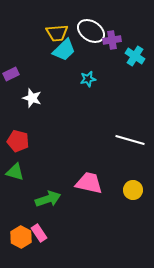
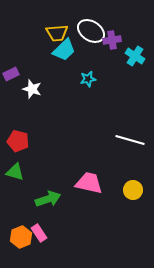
white star: moved 9 px up
orange hexagon: rotated 10 degrees clockwise
